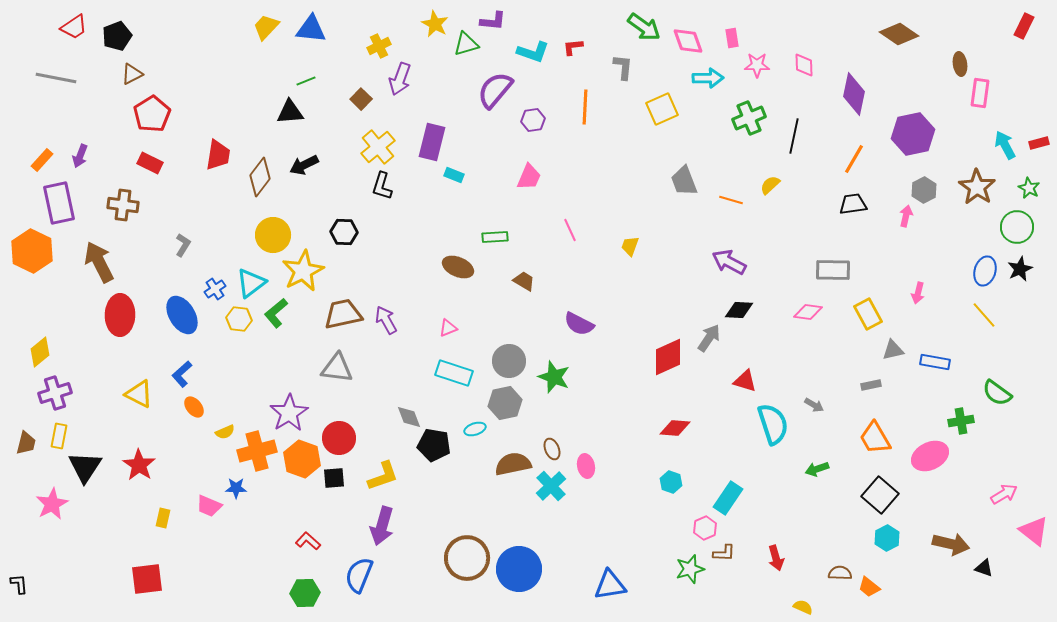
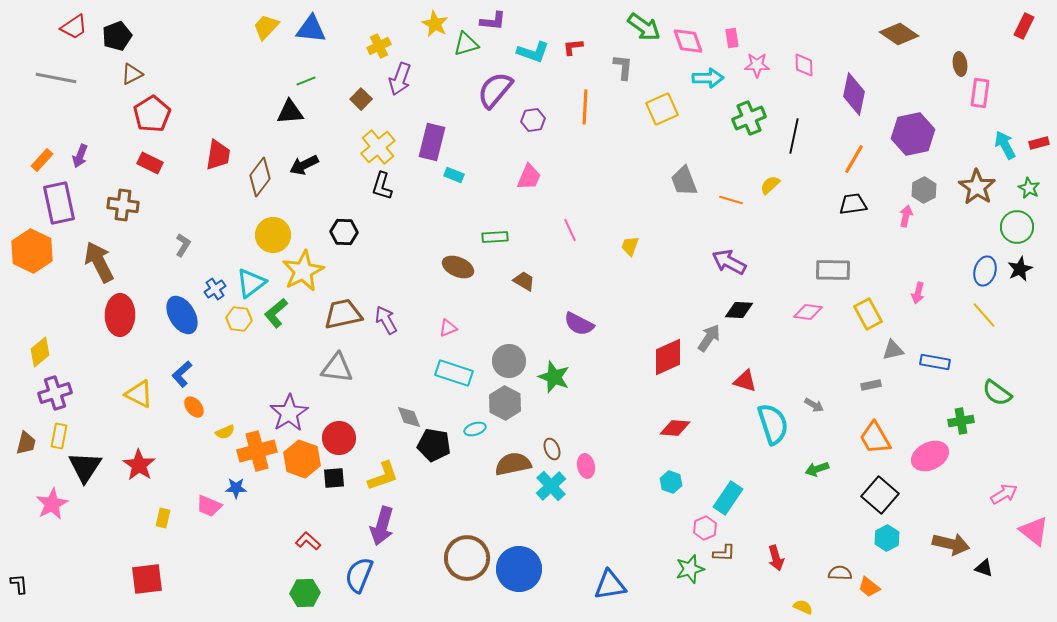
gray hexagon at (505, 403): rotated 20 degrees counterclockwise
